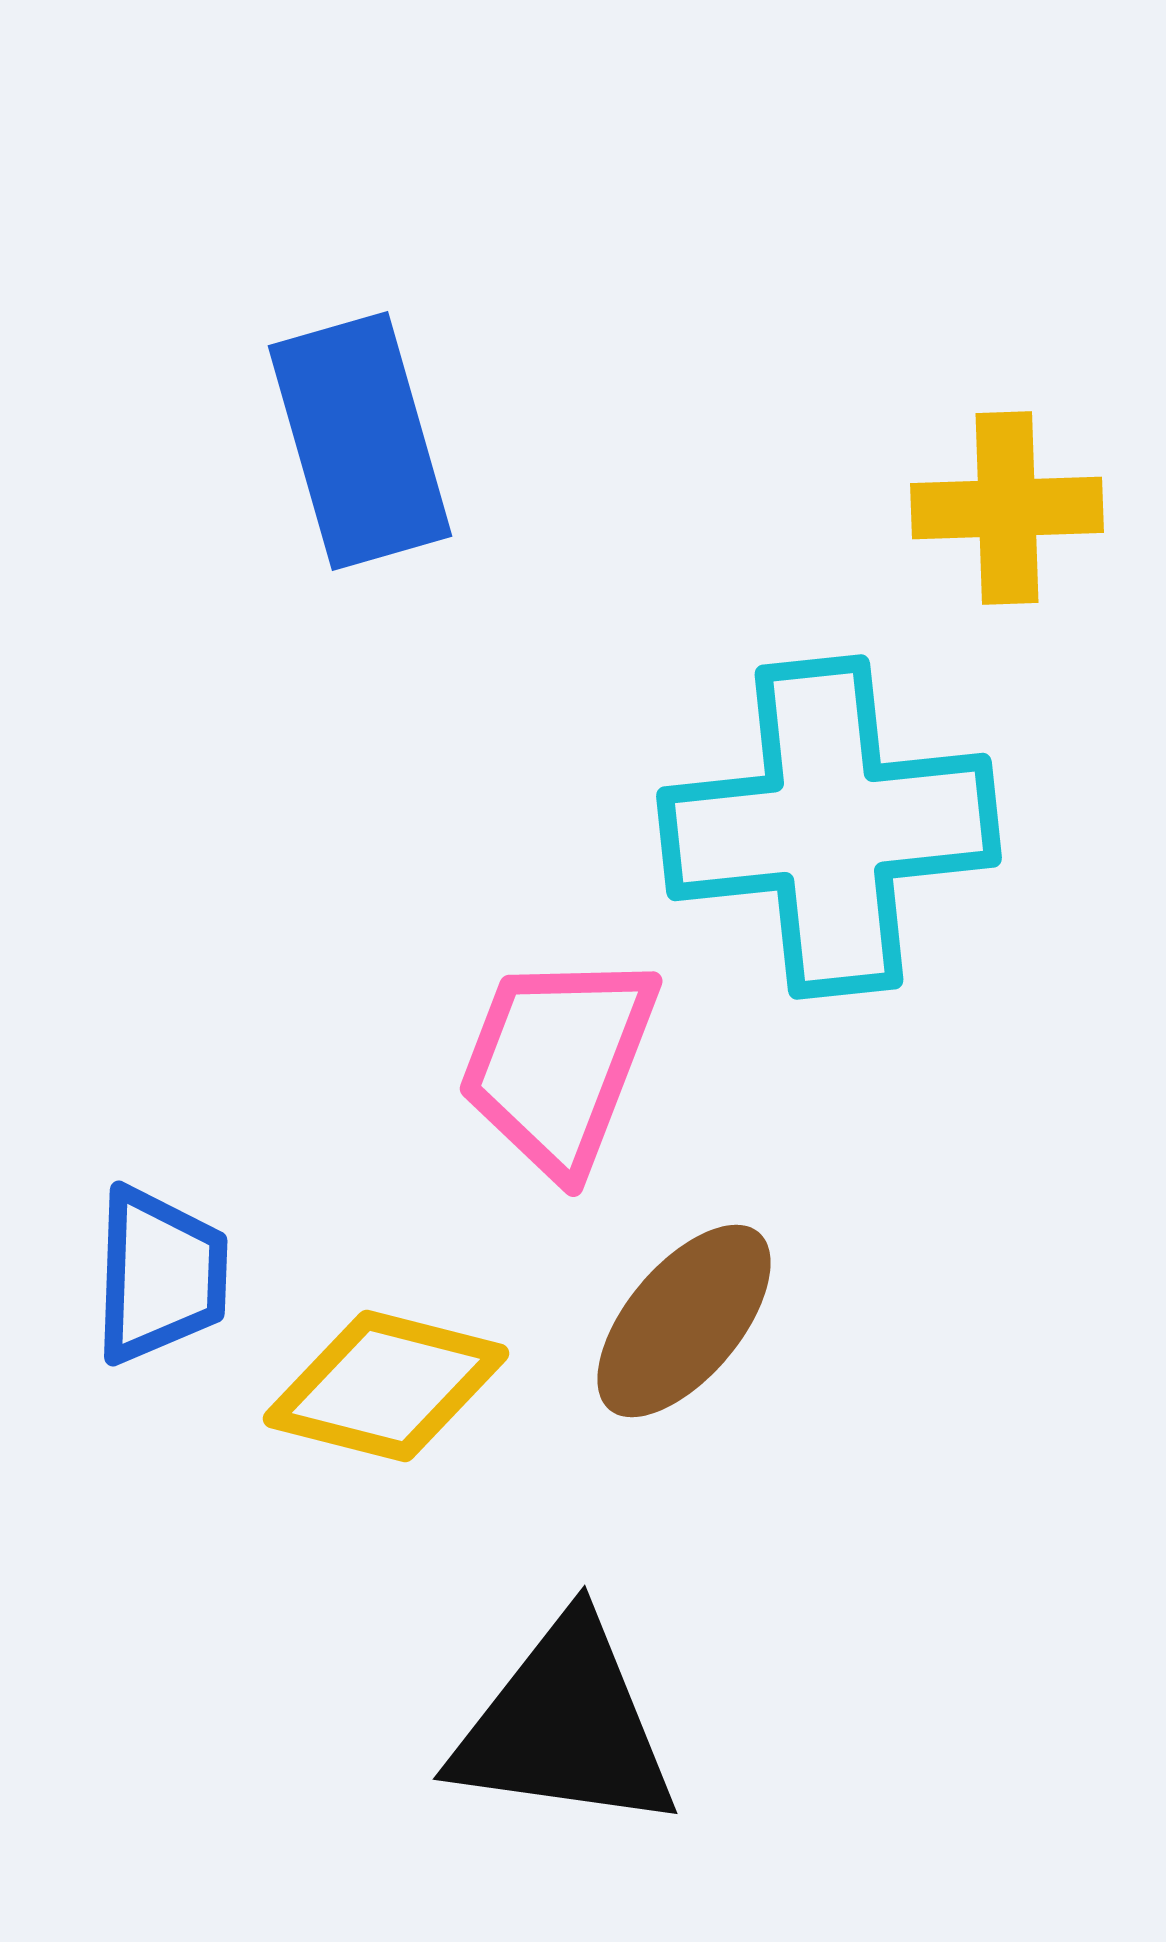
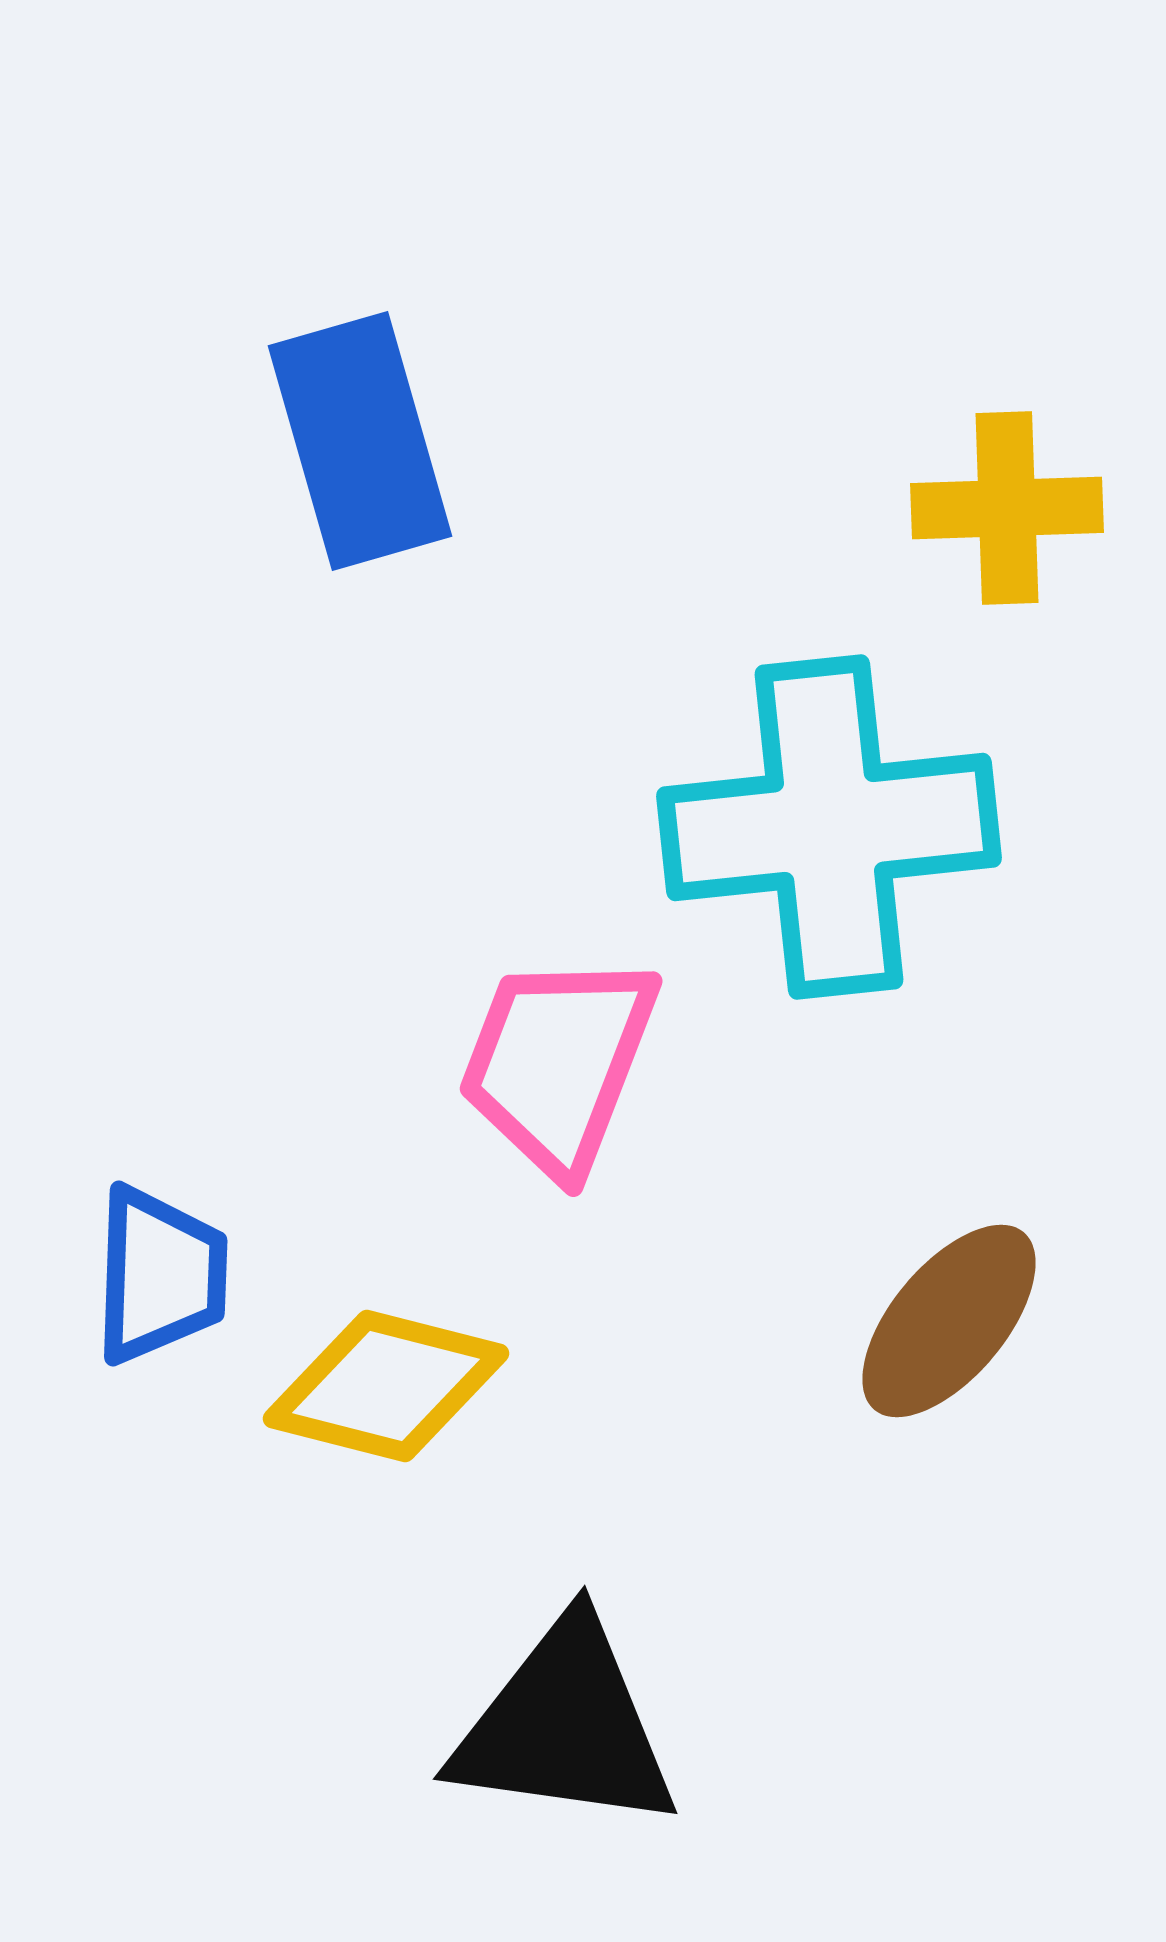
brown ellipse: moved 265 px right
